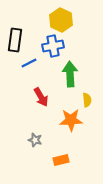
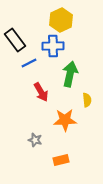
yellow hexagon: rotated 10 degrees clockwise
black rectangle: rotated 45 degrees counterclockwise
blue cross: rotated 10 degrees clockwise
green arrow: rotated 15 degrees clockwise
red arrow: moved 5 px up
orange star: moved 6 px left
